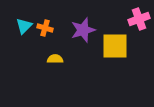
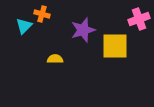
orange cross: moved 3 px left, 14 px up
